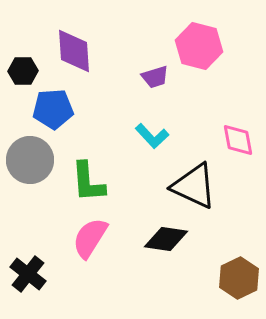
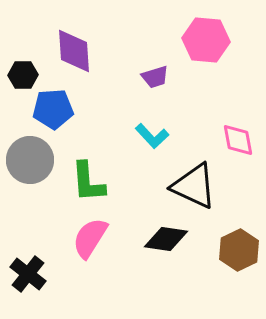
pink hexagon: moved 7 px right, 6 px up; rotated 9 degrees counterclockwise
black hexagon: moved 4 px down
brown hexagon: moved 28 px up
